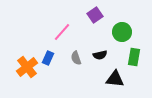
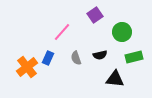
green rectangle: rotated 66 degrees clockwise
